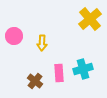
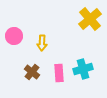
brown cross: moved 3 px left, 9 px up
